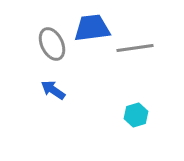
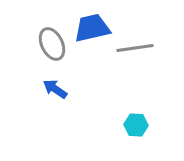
blue trapezoid: rotated 6 degrees counterclockwise
blue arrow: moved 2 px right, 1 px up
cyan hexagon: moved 10 px down; rotated 20 degrees clockwise
